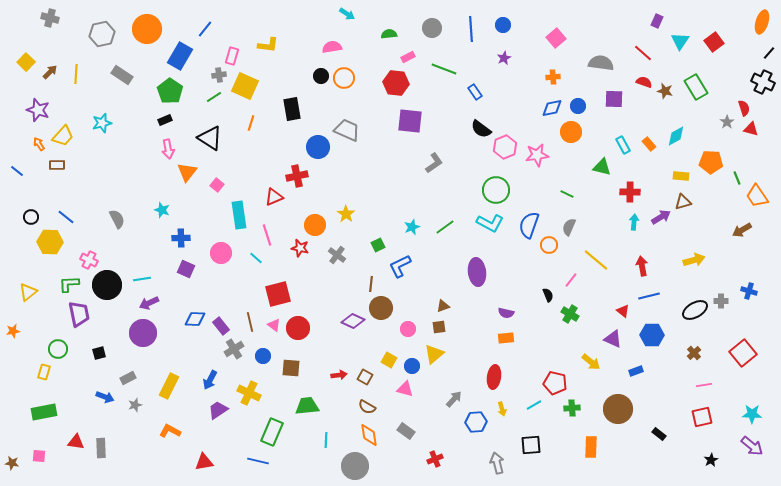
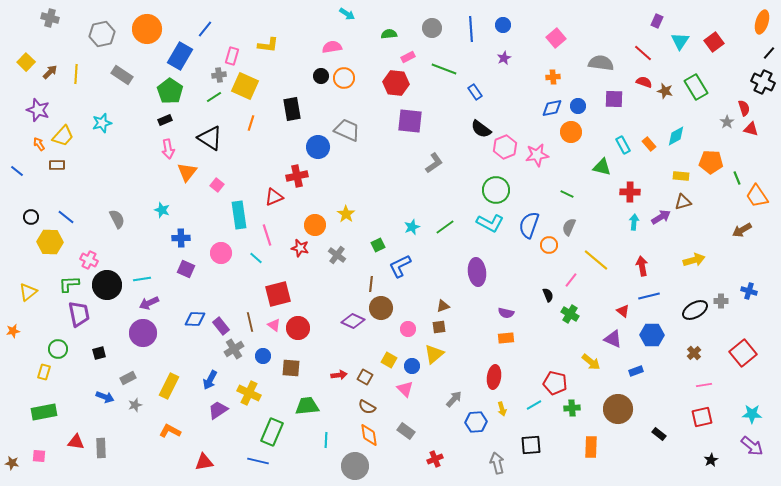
pink triangle at (405, 389): rotated 30 degrees clockwise
